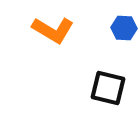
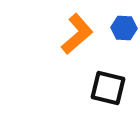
orange L-shape: moved 24 px right, 4 px down; rotated 72 degrees counterclockwise
